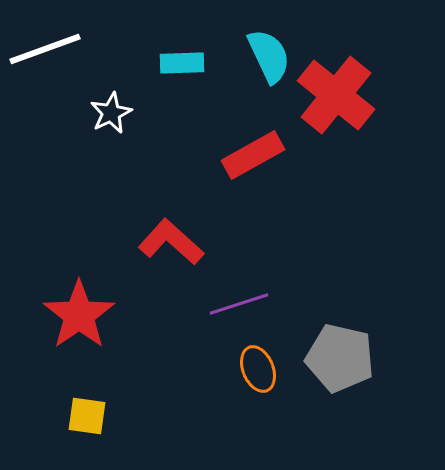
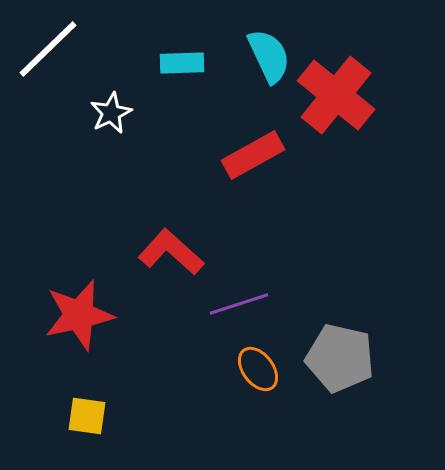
white line: moved 3 px right; rotated 24 degrees counterclockwise
red L-shape: moved 10 px down
red star: rotated 22 degrees clockwise
orange ellipse: rotated 15 degrees counterclockwise
